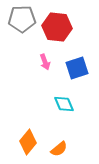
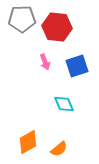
blue square: moved 2 px up
orange diamond: rotated 20 degrees clockwise
